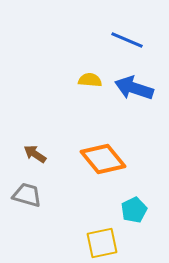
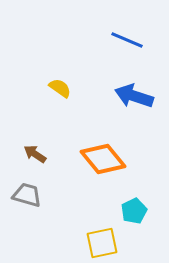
yellow semicircle: moved 30 px left, 8 px down; rotated 30 degrees clockwise
blue arrow: moved 8 px down
cyan pentagon: moved 1 px down
